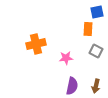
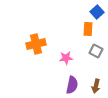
blue square: rotated 32 degrees counterclockwise
purple semicircle: moved 1 px up
